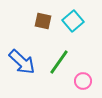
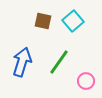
blue arrow: rotated 116 degrees counterclockwise
pink circle: moved 3 px right
